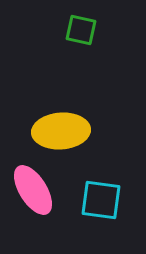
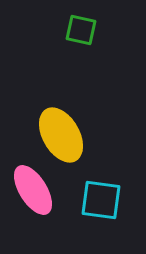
yellow ellipse: moved 4 px down; rotated 64 degrees clockwise
